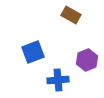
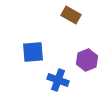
blue square: rotated 15 degrees clockwise
blue cross: rotated 25 degrees clockwise
